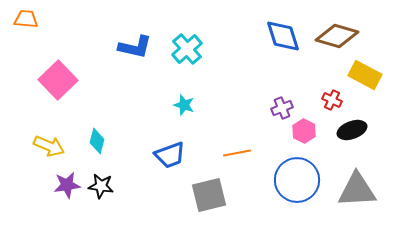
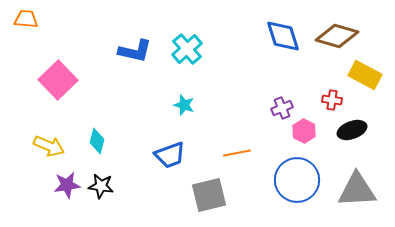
blue L-shape: moved 4 px down
red cross: rotated 18 degrees counterclockwise
